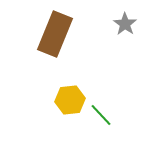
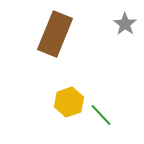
yellow hexagon: moved 1 px left, 2 px down; rotated 12 degrees counterclockwise
